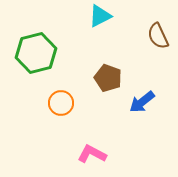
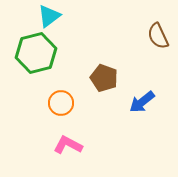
cyan triangle: moved 51 px left; rotated 10 degrees counterclockwise
brown pentagon: moved 4 px left
pink L-shape: moved 24 px left, 9 px up
